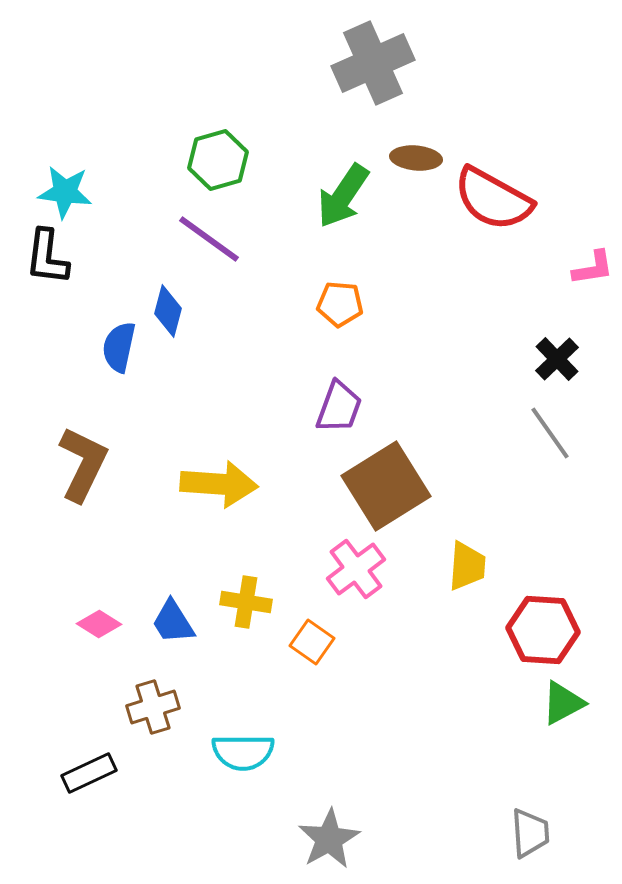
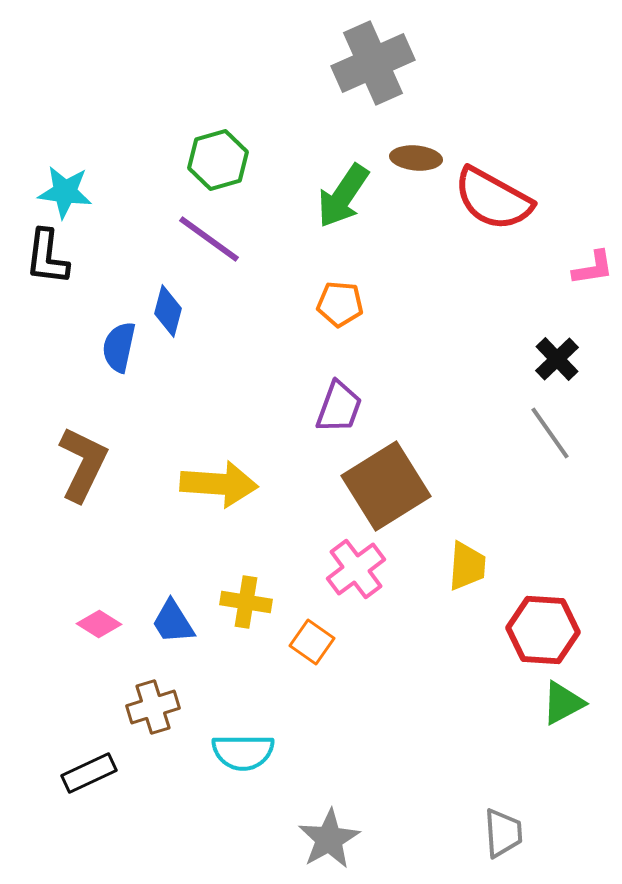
gray trapezoid: moved 27 px left
